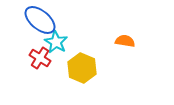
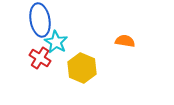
blue ellipse: rotated 40 degrees clockwise
